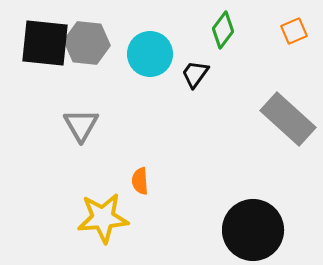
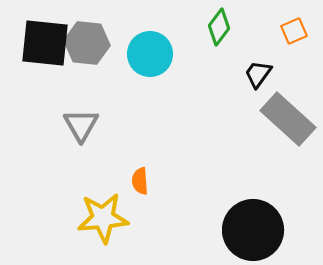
green diamond: moved 4 px left, 3 px up
black trapezoid: moved 63 px right
